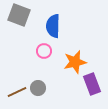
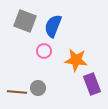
gray square: moved 6 px right, 6 px down
blue semicircle: rotated 20 degrees clockwise
orange star: moved 1 px right, 2 px up; rotated 20 degrees clockwise
brown line: rotated 30 degrees clockwise
